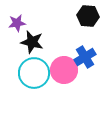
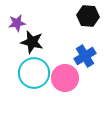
blue cross: moved 1 px up
pink circle: moved 1 px right, 8 px down
